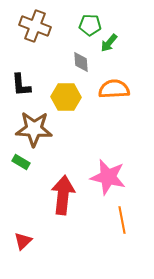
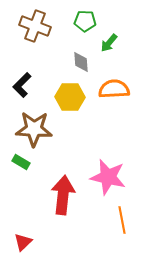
green pentagon: moved 5 px left, 4 px up
black L-shape: moved 1 px right; rotated 50 degrees clockwise
yellow hexagon: moved 4 px right
red triangle: moved 1 px down
